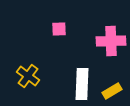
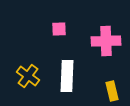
pink cross: moved 5 px left
white rectangle: moved 15 px left, 8 px up
yellow rectangle: rotated 72 degrees counterclockwise
